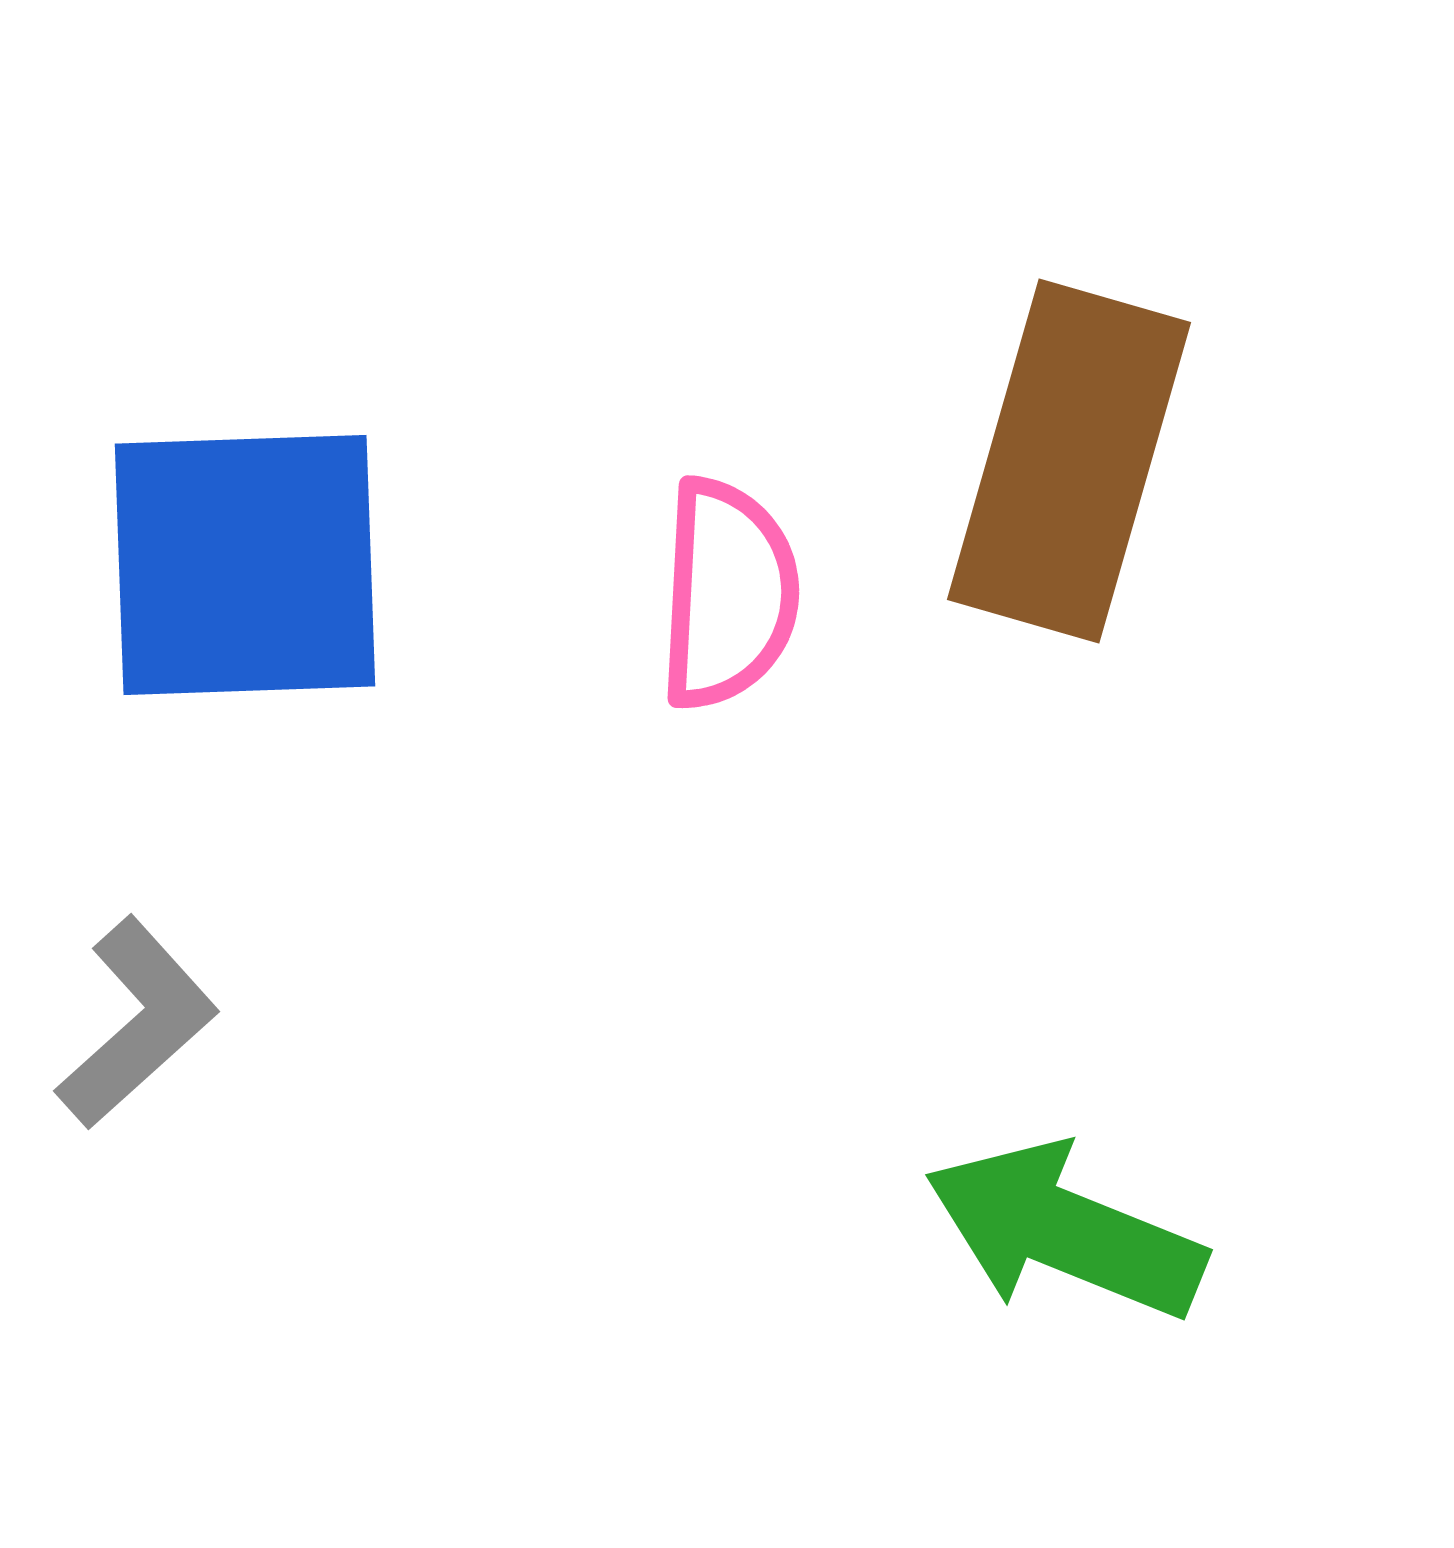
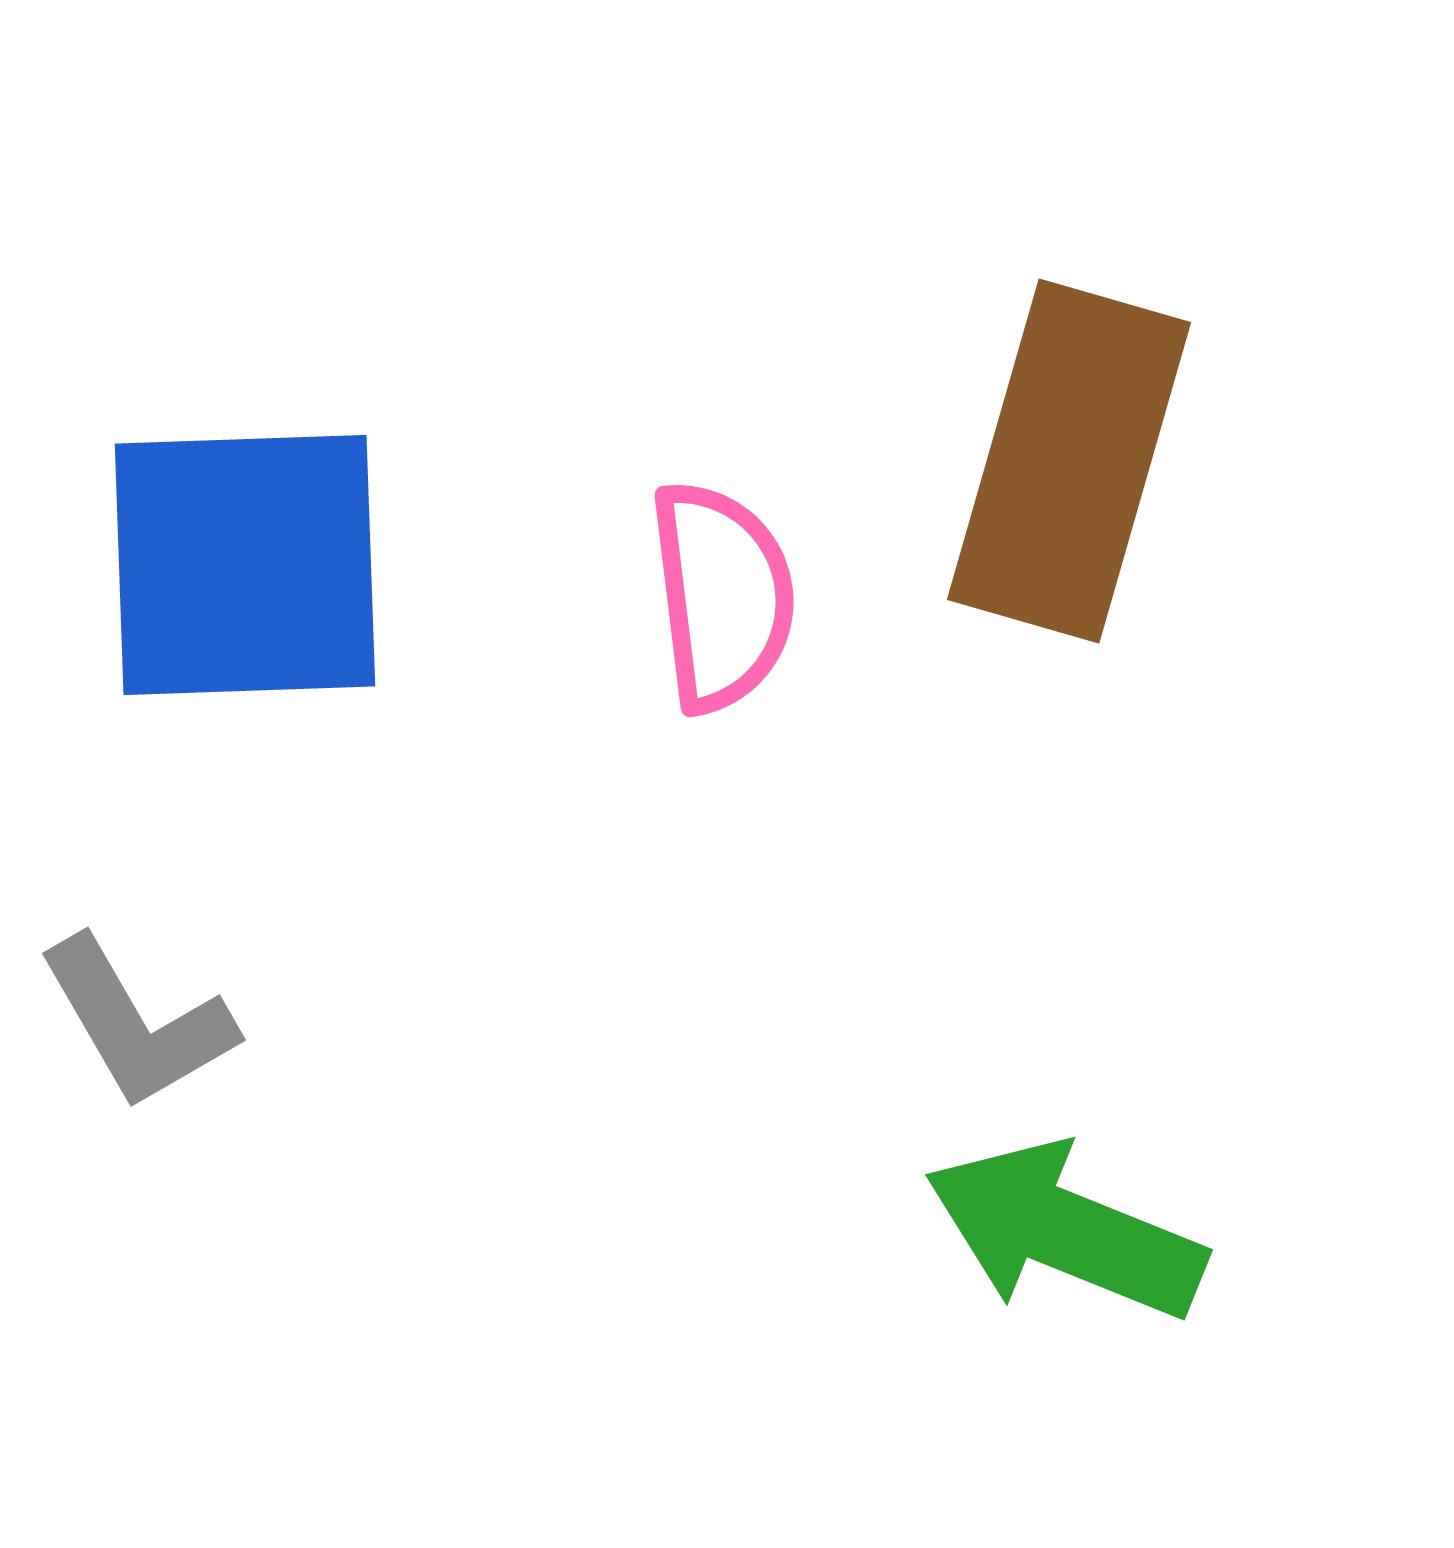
pink semicircle: moved 6 px left, 2 px down; rotated 10 degrees counterclockwise
gray L-shape: rotated 102 degrees clockwise
